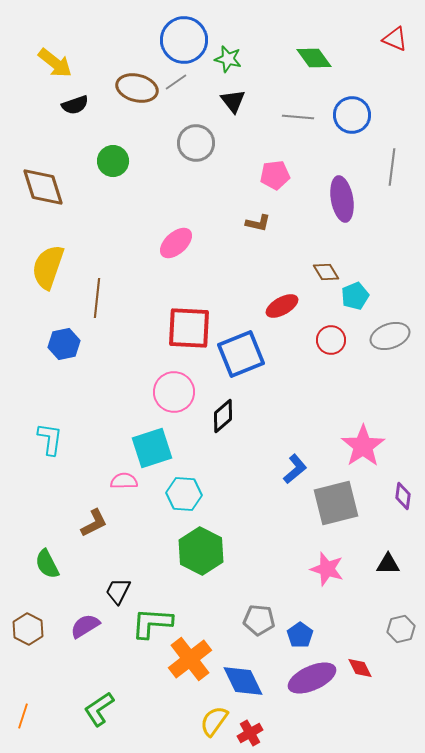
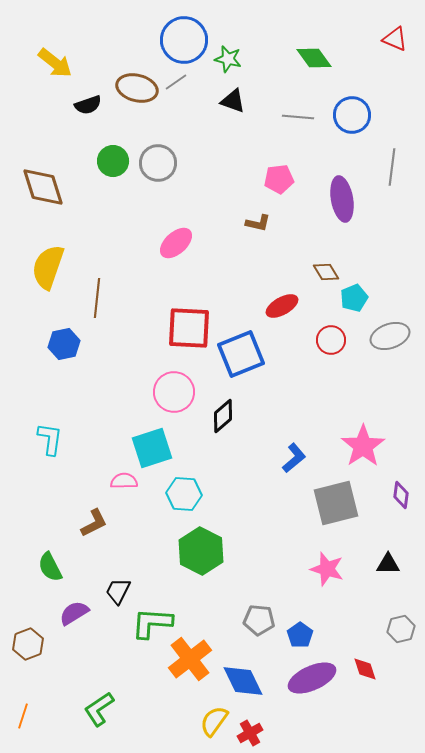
black triangle at (233, 101): rotated 32 degrees counterclockwise
black semicircle at (75, 105): moved 13 px right
gray circle at (196, 143): moved 38 px left, 20 px down
pink pentagon at (275, 175): moved 4 px right, 4 px down
cyan pentagon at (355, 296): moved 1 px left, 2 px down
blue L-shape at (295, 469): moved 1 px left, 11 px up
purple diamond at (403, 496): moved 2 px left, 1 px up
green semicircle at (47, 564): moved 3 px right, 3 px down
purple semicircle at (85, 626): moved 11 px left, 13 px up
brown hexagon at (28, 629): moved 15 px down; rotated 12 degrees clockwise
red diamond at (360, 668): moved 5 px right, 1 px down; rotated 8 degrees clockwise
